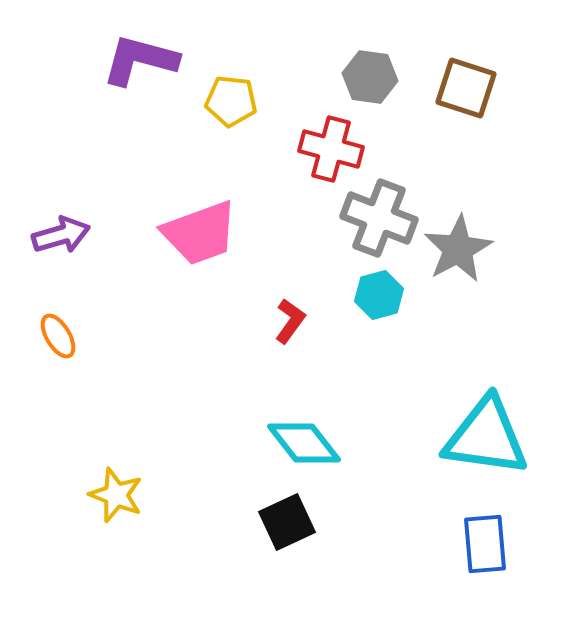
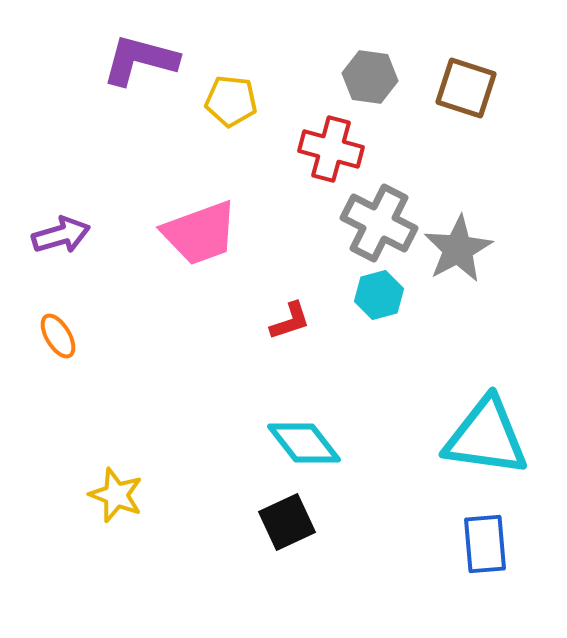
gray cross: moved 5 px down; rotated 6 degrees clockwise
red L-shape: rotated 36 degrees clockwise
